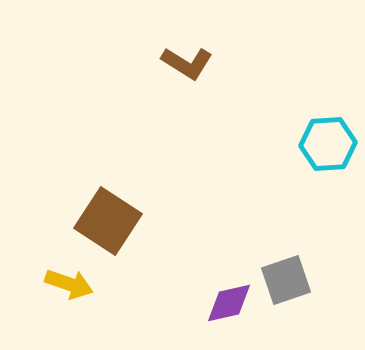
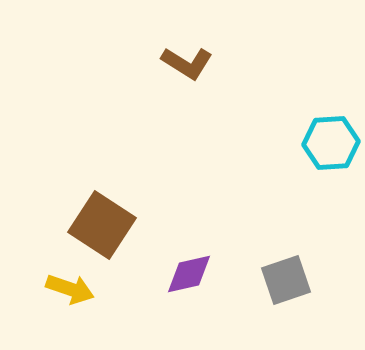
cyan hexagon: moved 3 px right, 1 px up
brown square: moved 6 px left, 4 px down
yellow arrow: moved 1 px right, 5 px down
purple diamond: moved 40 px left, 29 px up
